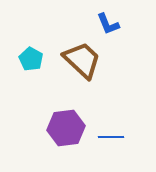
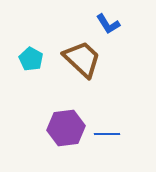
blue L-shape: rotated 10 degrees counterclockwise
brown trapezoid: moved 1 px up
blue line: moved 4 px left, 3 px up
